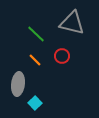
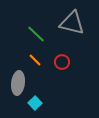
red circle: moved 6 px down
gray ellipse: moved 1 px up
